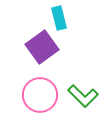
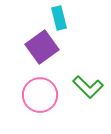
green L-shape: moved 5 px right, 9 px up
